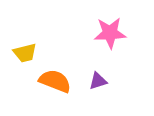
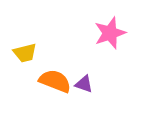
pink star: rotated 16 degrees counterclockwise
purple triangle: moved 14 px left, 3 px down; rotated 36 degrees clockwise
